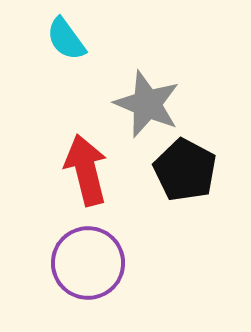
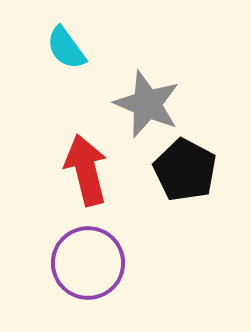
cyan semicircle: moved 9 px down
